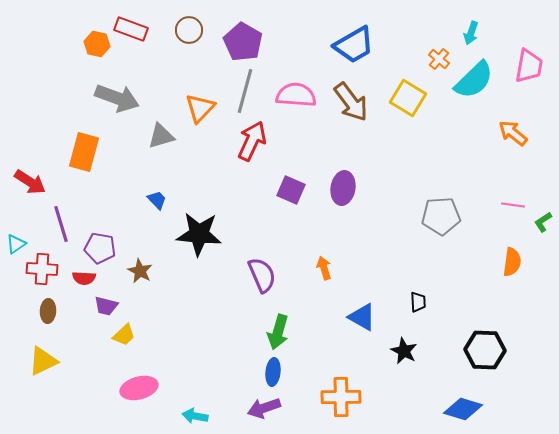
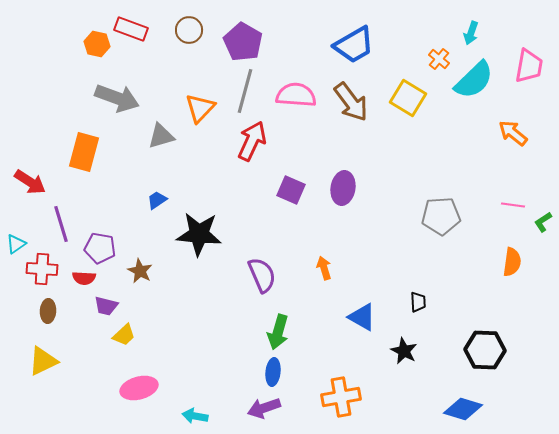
blue trapezoid at (157, 200): rotated 80 degrees counterclockwise
orange cross at (341, 397): rotated 9 degrees counterclockwise
